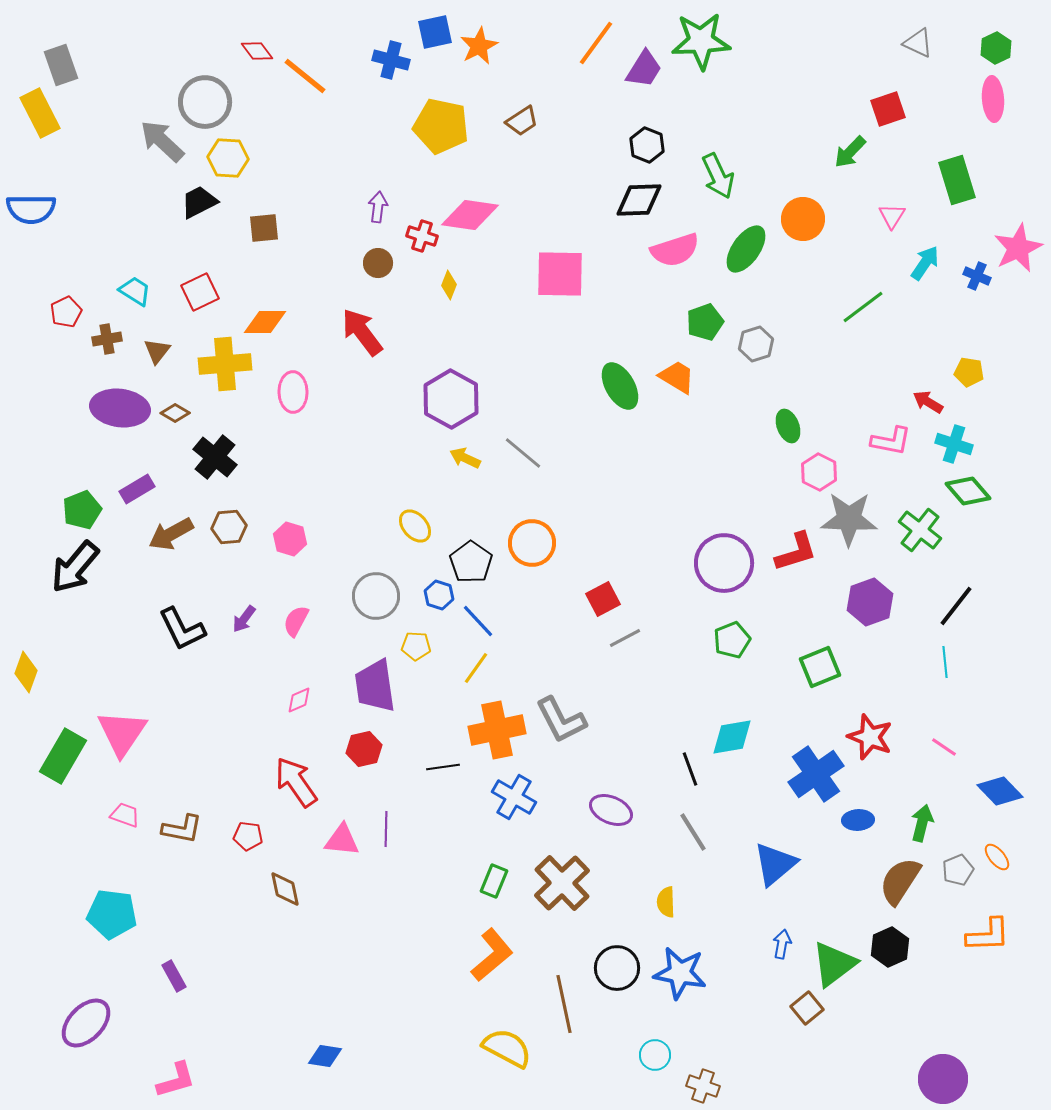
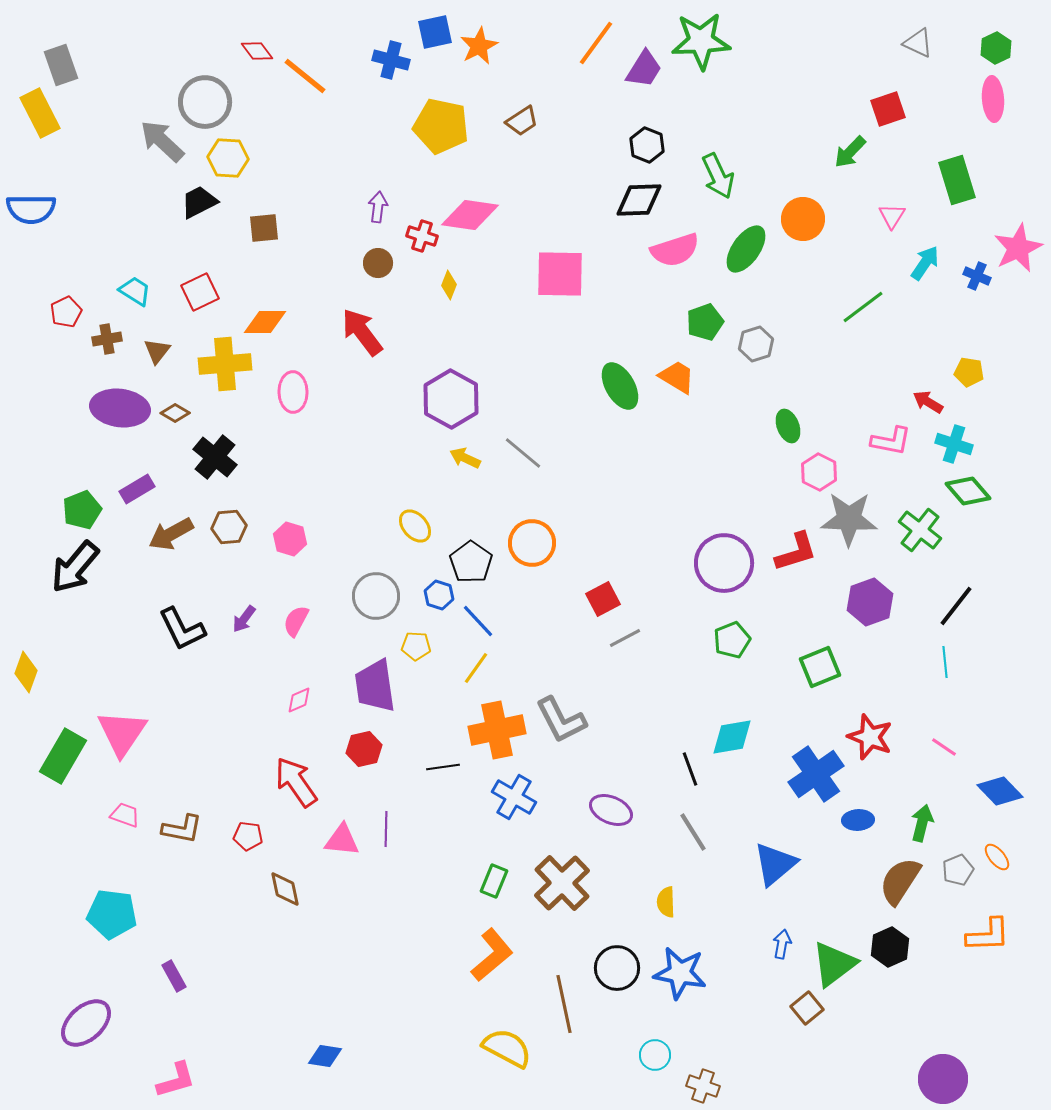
purple ellipse at (86, 1023): rotated 4 degrees clockwise
